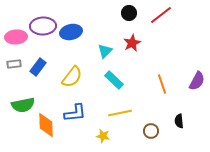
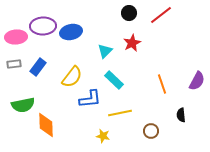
blue L-shape: moved 15 px right, 14 px up
black semicircle: moved 2 px right, 6 px up
